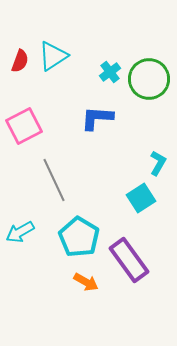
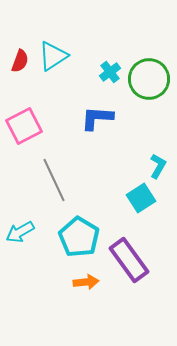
cyan L-shape: moved 3 px down
orange arrow: rotated 35 degrees counterclockwise
